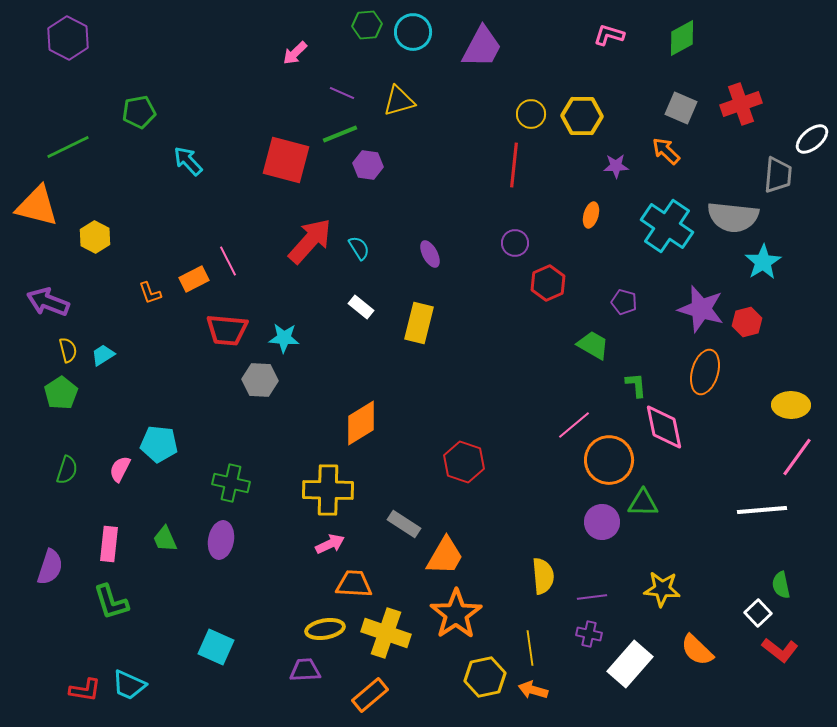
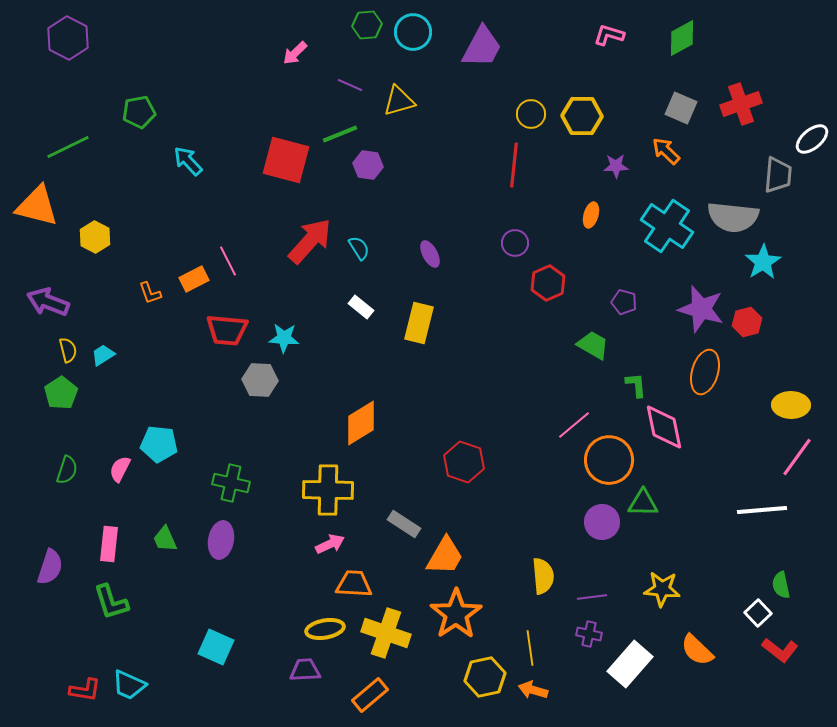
purple line at (342, 93): moved 8 px right, 8 px up
